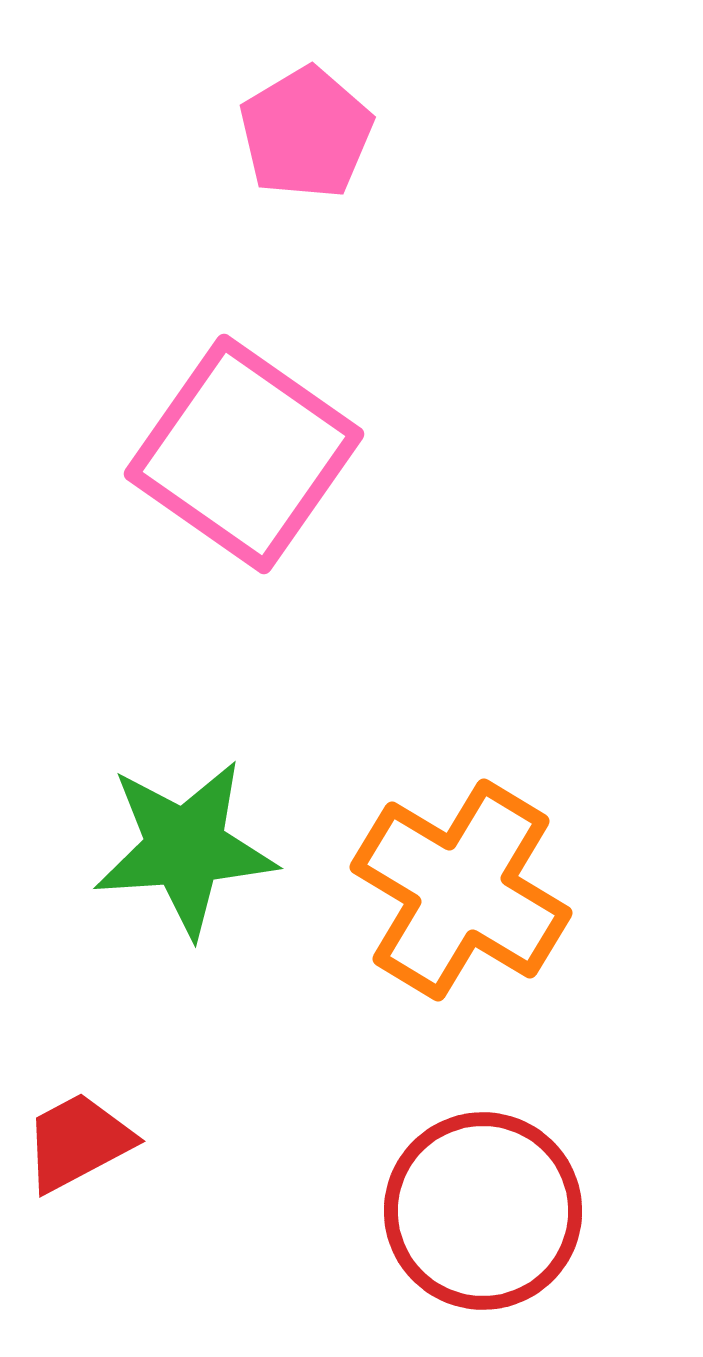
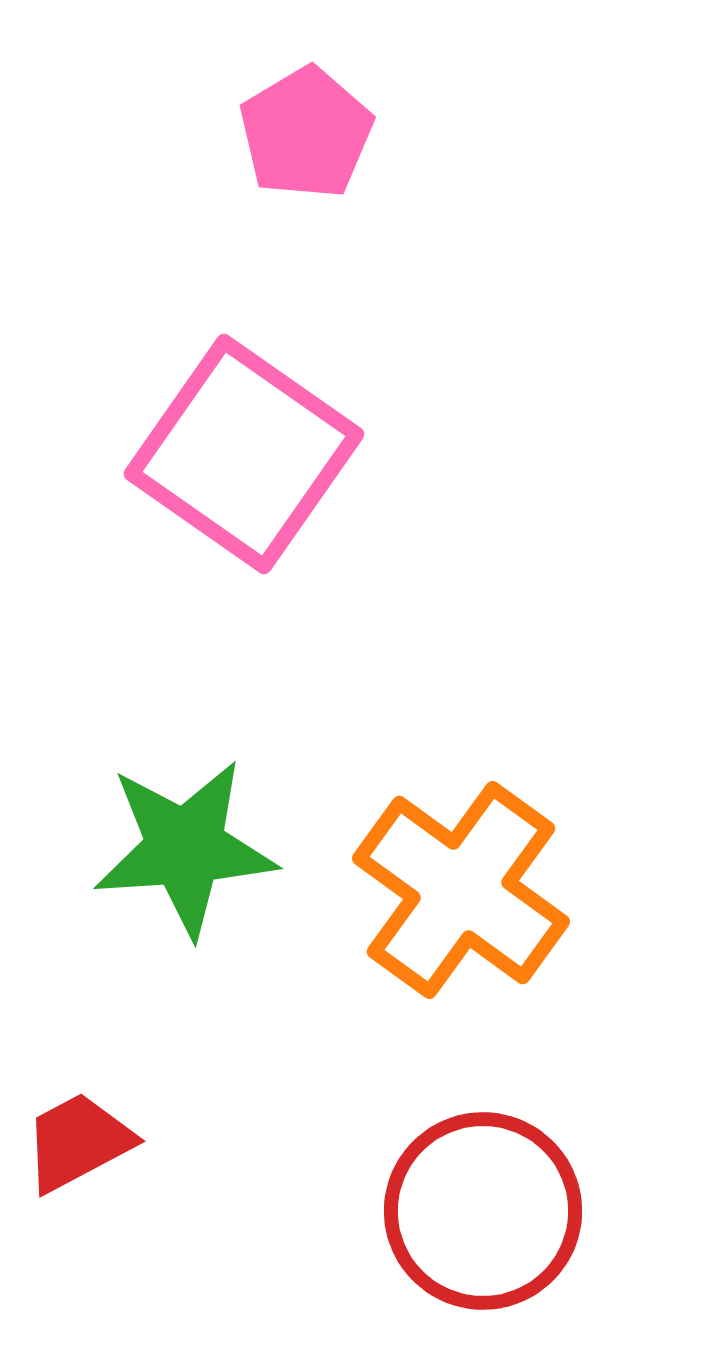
orange cross: rotated 5 degrees clockwise
